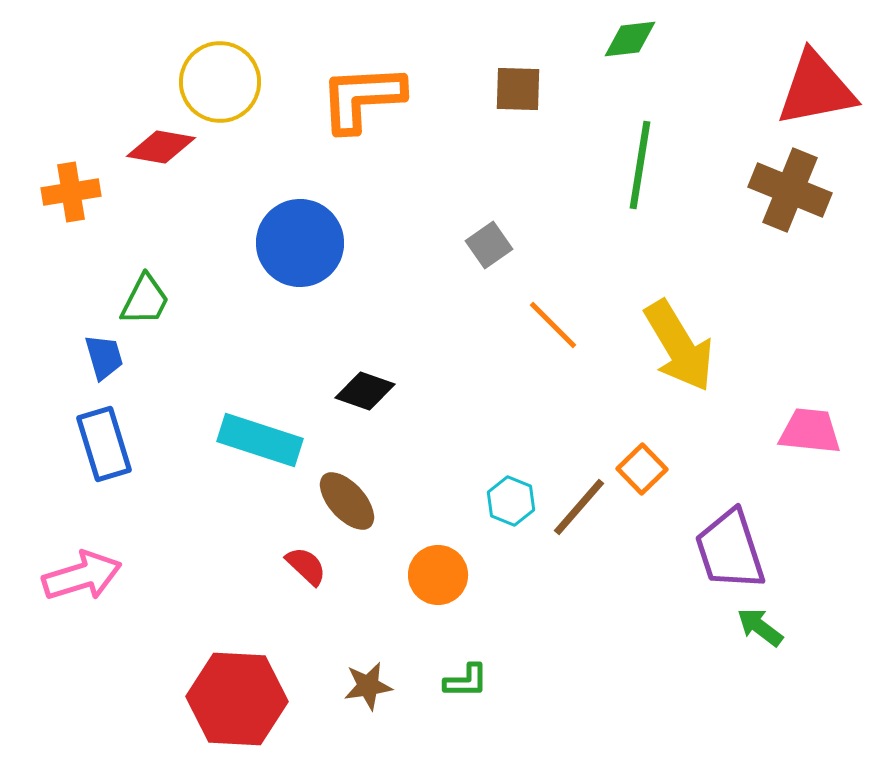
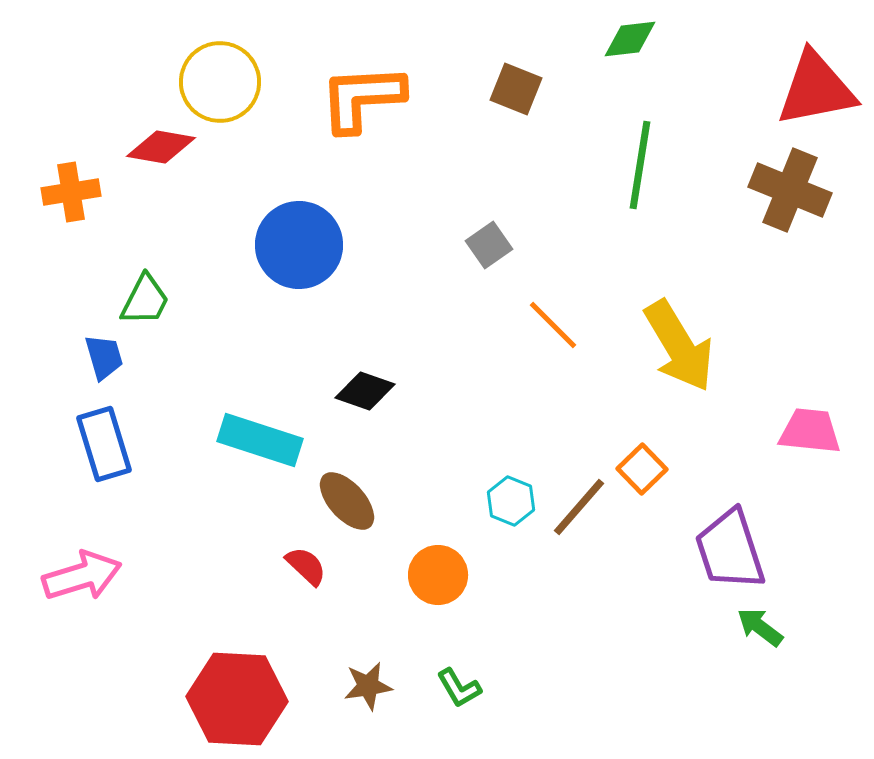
brown square: moved 2 px left; rotated 20 degrees clockwise
blue circle: moved 1 px left, 2 px down
green L-shape: moved 7 px left, 7 px down; rotated 60 degrees clockwise
